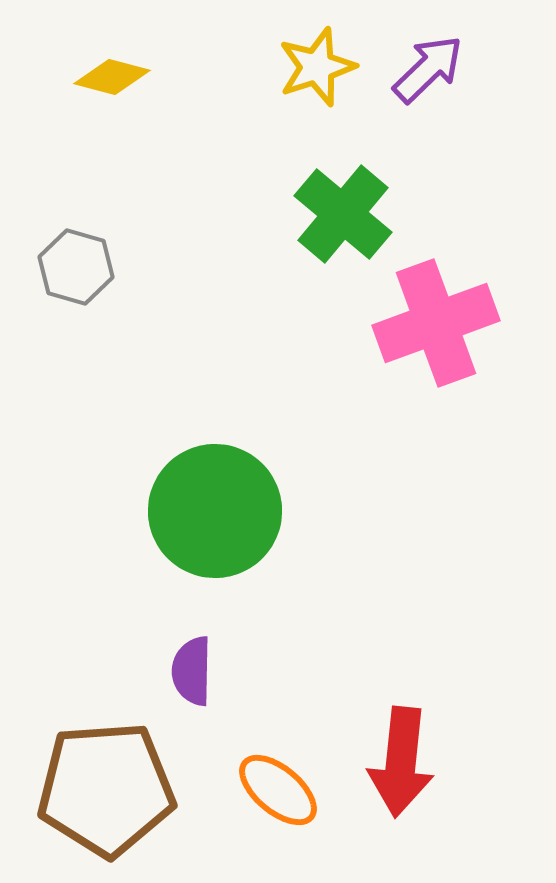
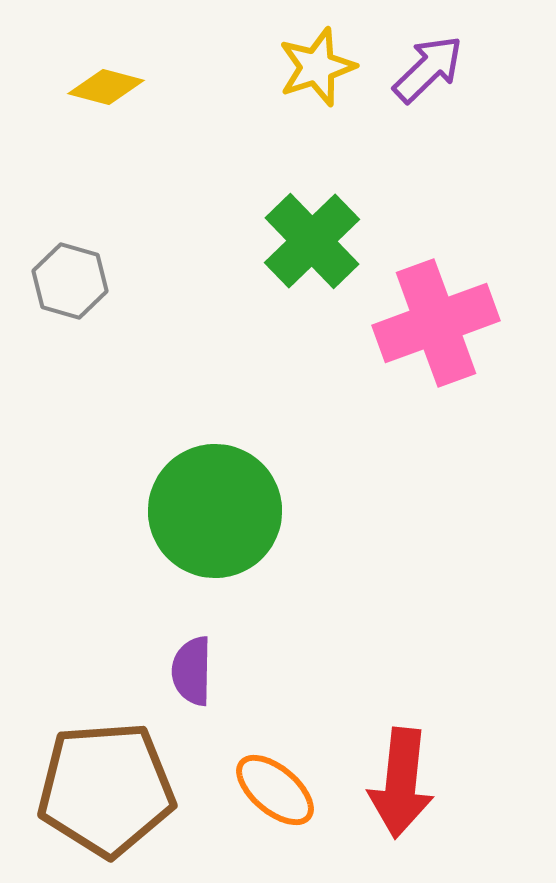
yellow diamond: moved 6 px left, 10 px down
green cross: moved 31 px left, 27 px down; rotated 6 degrees clockwise
gray hexagon: moved 6 px left, 14 px down
red arrow: moved 21 px down
orange ellipse: moved 3 px left
